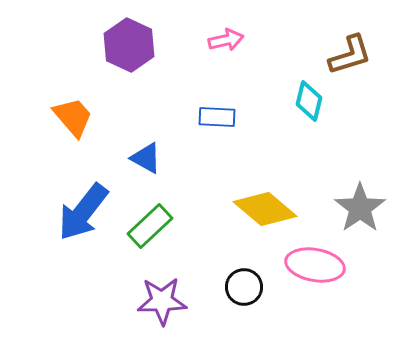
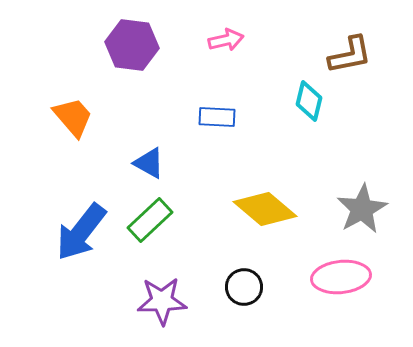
purple hexagon: moved 3 px right; rotated 18 degrees counterclockwise
brown L-shape: rotated 6 degrees clockwise
blue triangle: moved 3 px right, 5 px down
gray star: moved 2 px right, 1 px down; rotated 6 degrees clockwise
blue arrow: moved 2 px left, 20 px down
green rectangle: moved 6 px up
pink ellipse: moved 26 px right, 12 px down; rotated 16 degrees counterclockwise
